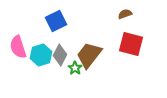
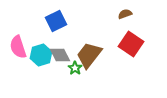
red square: rotated 20 degrees clockwise
gray diamond: rotated 55 degrees counterclockwise
